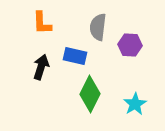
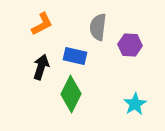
orange L-shape: moved 1 px down; rotated 115 degrees counterclockwise
green diamond: moved 19 px left
